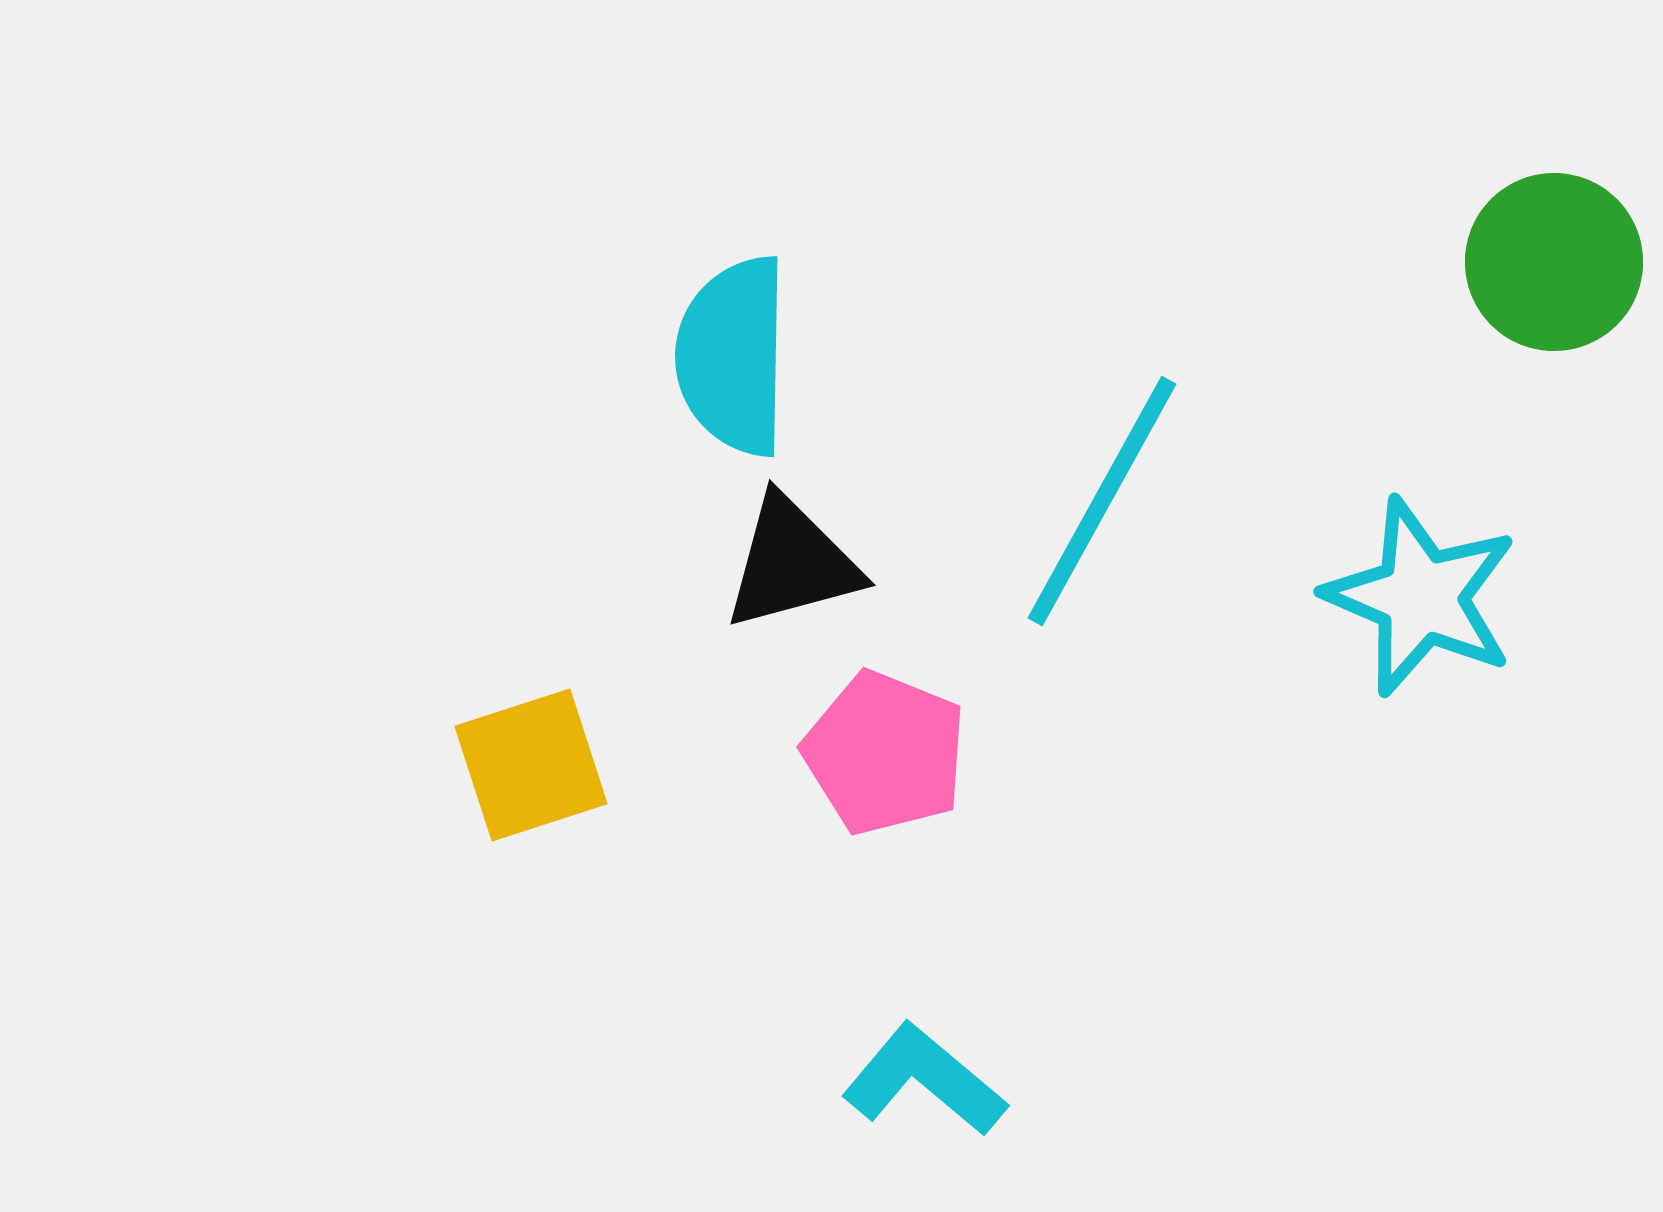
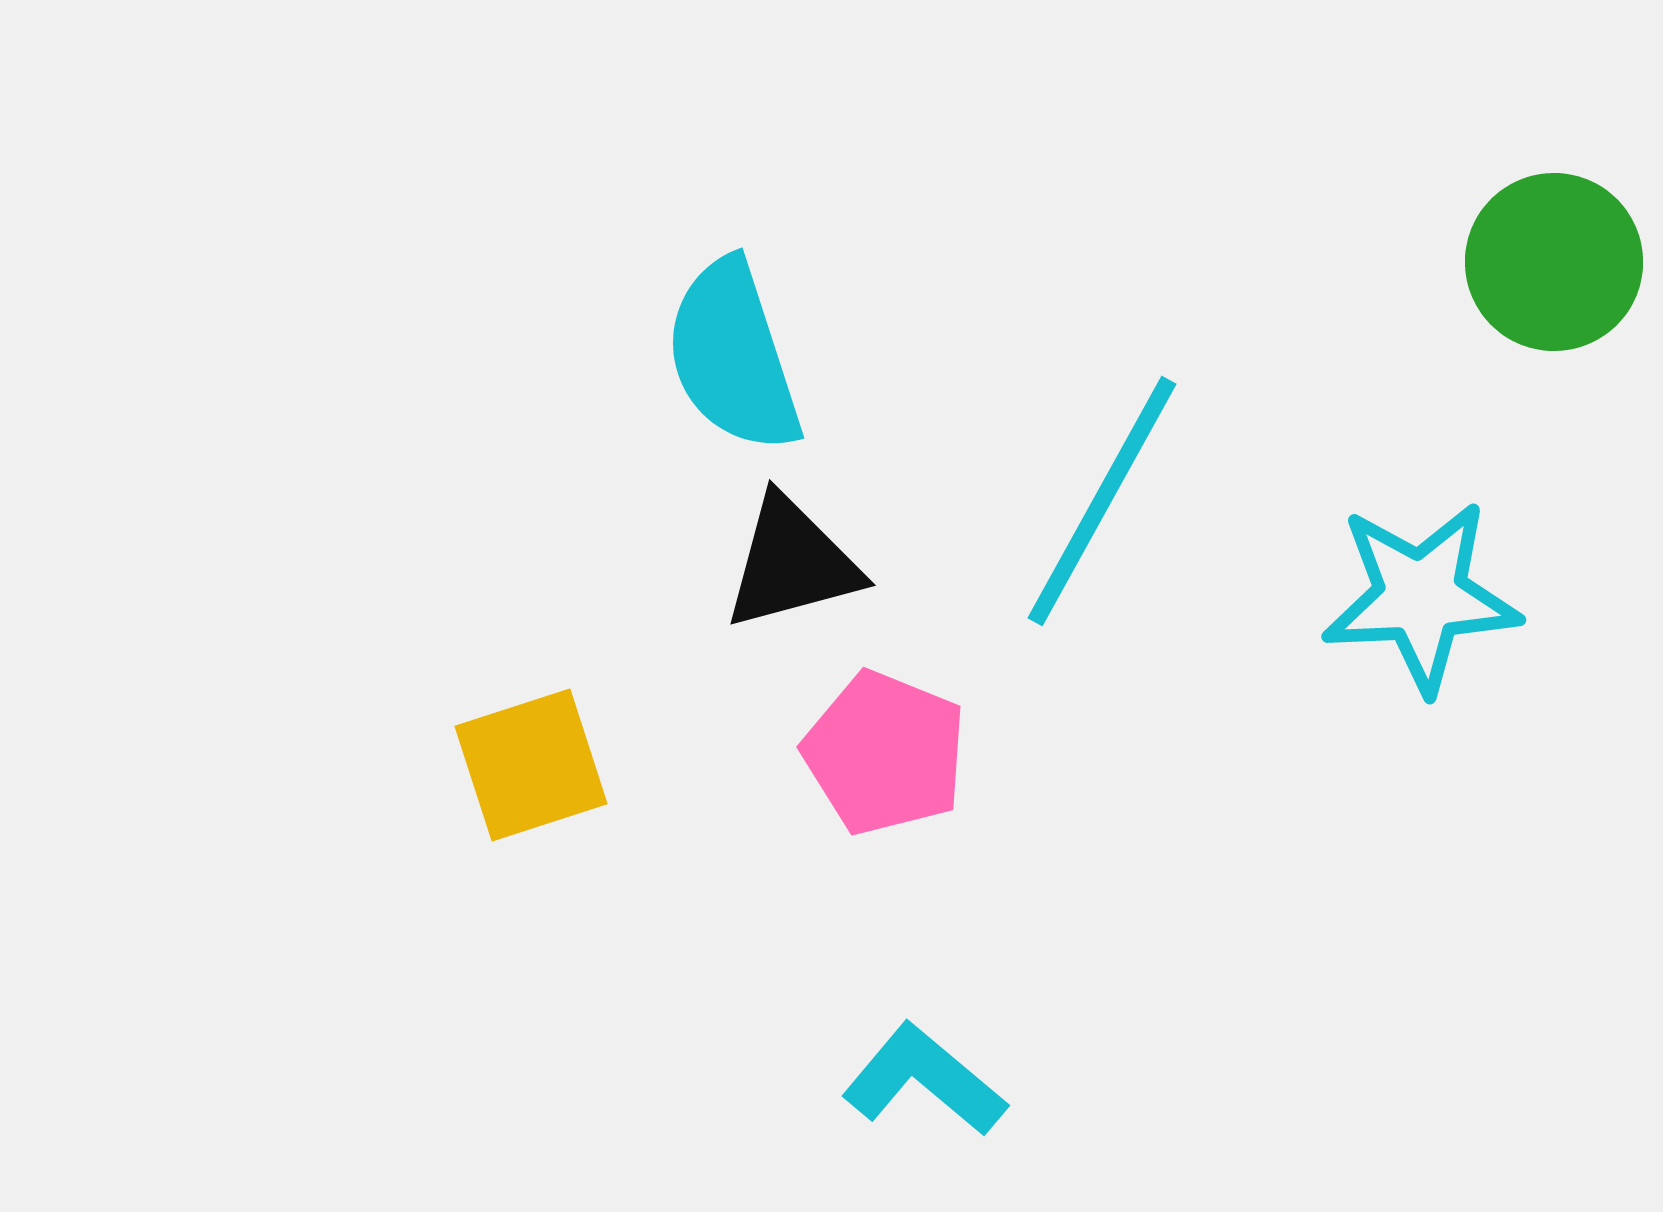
cyan semicircle: rotated 19 degrees counterclockwise
cyan star: rotated 26 degrees counterclockwise
